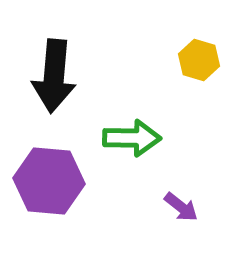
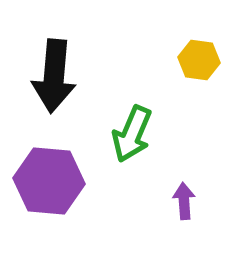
yellow hexagon: rotated 9 degrees counterclockwise
green arrow: moved 4 px up; rotated 112 degrees clockwise
purple arrow: moved 3 px right, 6 px up; rotated 132 degrees counterclockwise
